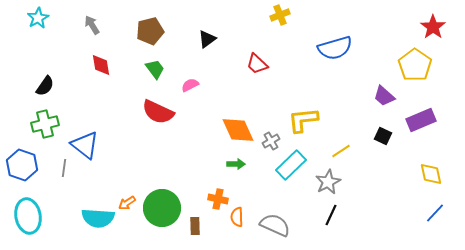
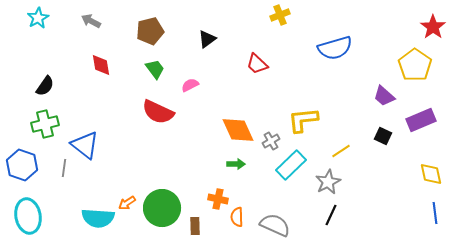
gray arrow: moved 1 px left, 4 px up; rotated 30 degrees counterclockwise
blue line: rotated 50 degrees counterclockwise
